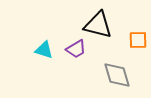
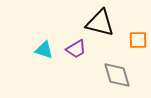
black triangle: moved 2 px right, 2 px up
